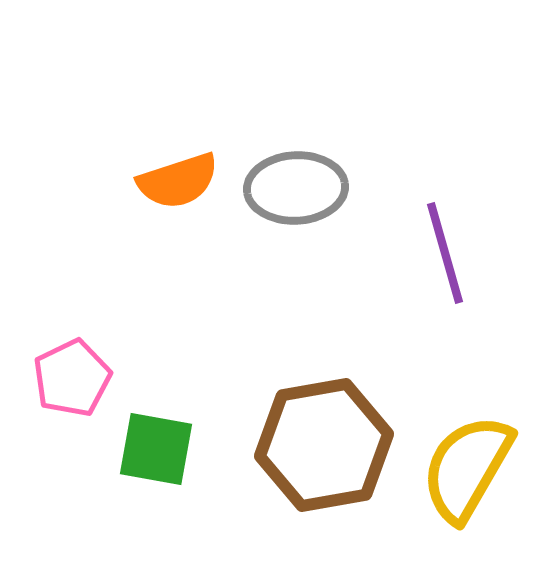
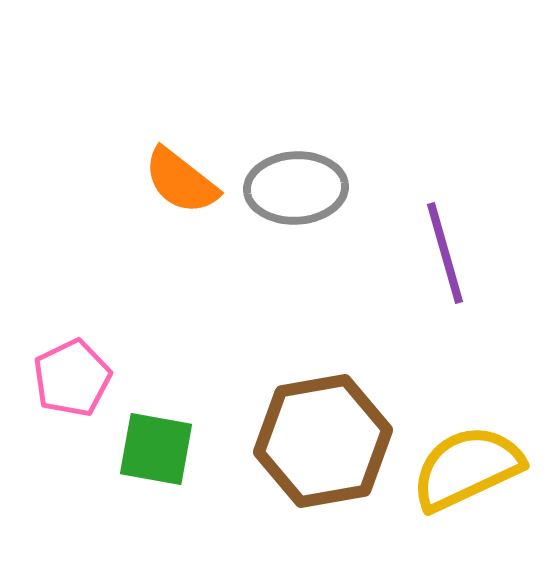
orange semicircle: moved 3 px right; rotated 56 degrees clockwise
brown hexagon: moved 1 px left, 4 px up
yellow semicircle: rotated 35 degrees clockwise
